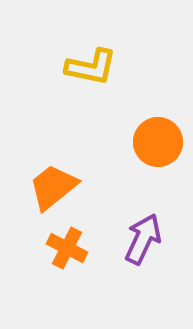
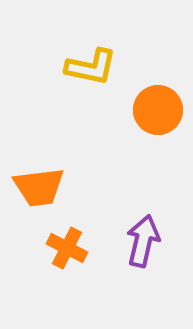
orange circle: moved 32 px up
orange trapezoid: moved 14 px left; rotated 148 degrees counterclockwise
purple arrow: moved 2 px down; rotated 12 degrees counterclockwise
